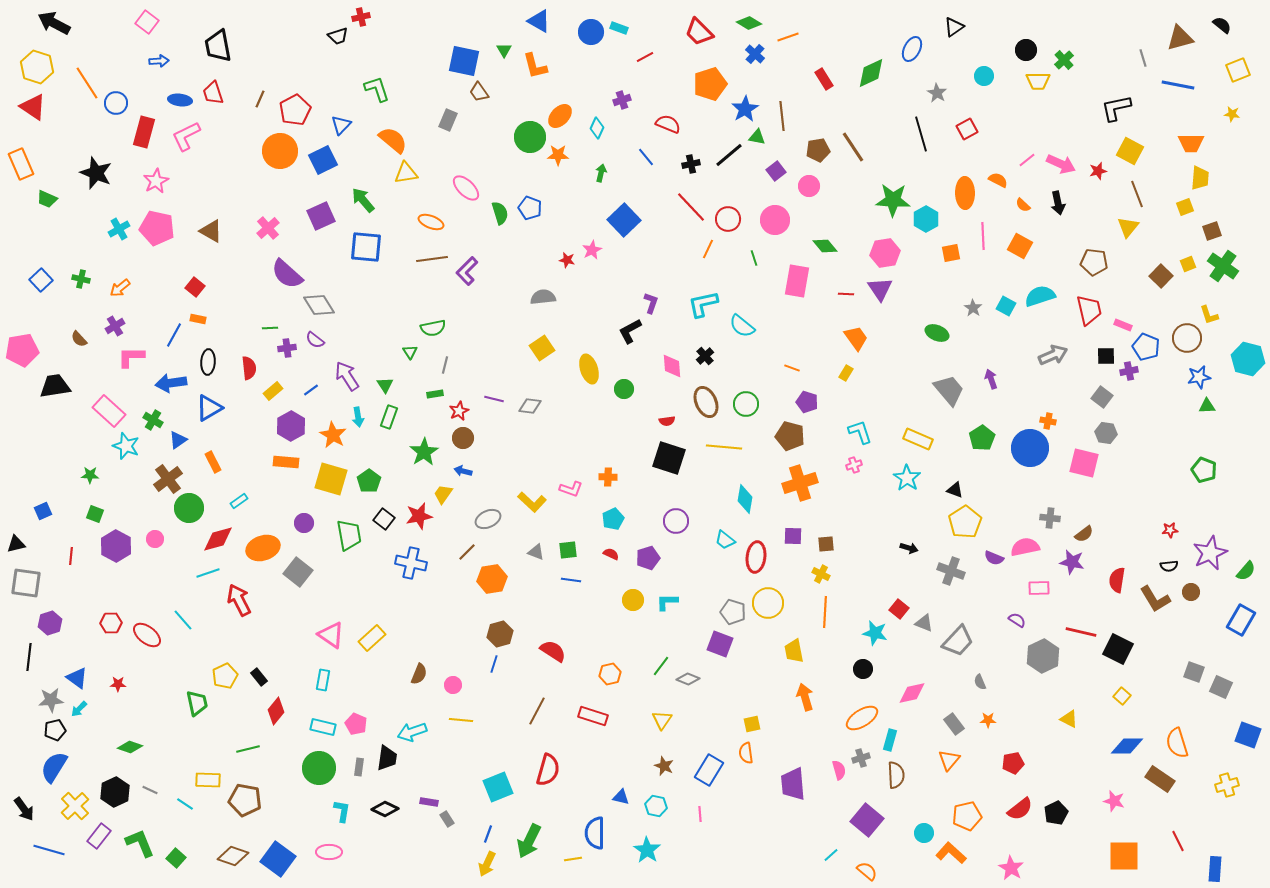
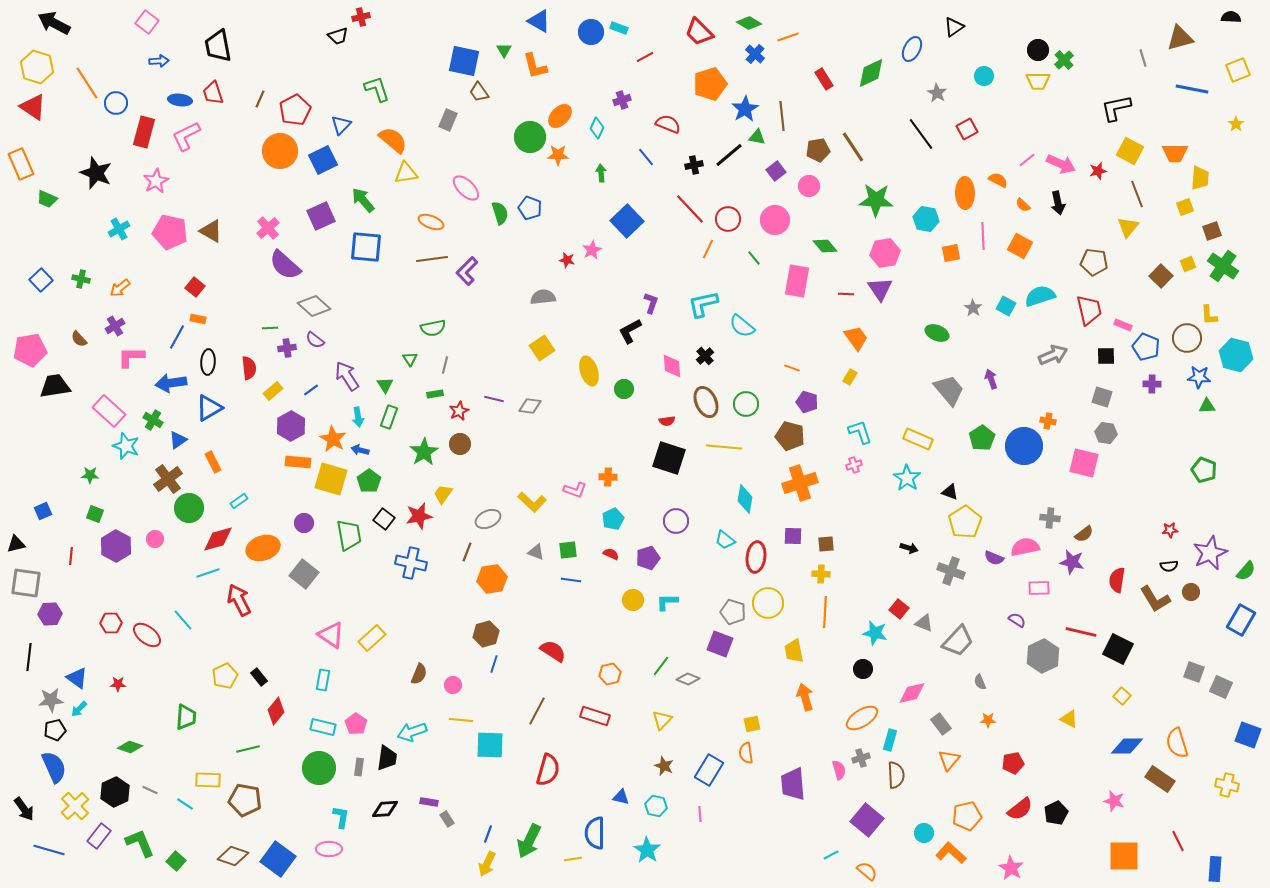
black semicircle at (1222, 25): moved 9 px right, 8 px up; rotated 36 degrees counterclockwise
black circle at (1026, 50): moved 12 px right
blue line at (1178, 85): moved 14 px right, 4 px down
yellow star at (1232, 114): moved 4 px right, 10 px down; rotated 28 degrees clockwise
black line at (921, 134): rotated 20 degrees counterclockwise
orange trapezoid at (1191, 143): moved 16 px left, 10 px down
black cross at (691, 164): moved 3 px right, 1 px down
green arrow at (601, 173): rotated 18 degrees counterclockwise
green star at (893, 200): moved 17 px left
red line at (691, 207): moved 1 px left, 2 px down
cyan hexagon at (926, 219): rotated 20 degrees counterclockwise
blue square at (624, 220): moved 3 px right, 1 px down
pink pentagon at (157, 228): moved 13 px right, 4 px down
green line at (754, 258): rotated 21 degrees counterclockwise
purple semicircle at (287, 274): moved 2 px left, 9 px up
gray diamond at (319, 305): moved 5 px left, 1 px down; rotated 16 degrees counterclockwise
yellow L-shape at (1209, 315): rotated 15 degrees clockwise
blue line at (174, 335): moved 3 px right, 2 px down
pink pentagon at (22, 350): moved 8 px right
green triangle at (410, 352): moved 7 px down
cyan hexagon at (1248, 359): moved 12 px left, 4 px up
yellow ellipse at (589, 369): moved 2 px down
purple cross at (1129, 371): moved 23 px right, 13 px down; rotated 12 degrees clockwise
yellow rectangle at (846, 373): moved 4 px right, 4 px down
blue star at (1199, 377): rotated 15 degrees clockwise
gray square at (1102, 397): rotated 20 degrees counterclockwise
orange star at (333, 435): moved 4 px down
brown circle at (463, 438): moved 3 px left, 6 px down
blue circle at (1030, 448): moved 6 px left, 2 px up
orange rectangle at (286, 462): moved 12 px right
blue arrow at (463, 471): moved 103 px left, 21 px up
pink L-shape at (571, 489): moved 4 px right, 1 px down
black triangle at (955, 490): moved 5 px left, 2 px down
brown line at (467, 552): rotated 24 degrees counterclockwise
gray square at (298, 572): moved 6 px right, 2 px down
yellow cross at (821, 574): rotated 24 degrees counterclockwise
purple hexagon at (50, 623): moved 9 px up; rotated 15 degrees clockwise
brown hexagon at (500, 634): moved 14 px left
green trapezoid at (197, 703): moved 11 px left, 14 px down; rotated 16 degrees clockwise
red rectangle at (593, 716): moved 2 px right
yellow triangle at (662, 720): rotated 10 degrees clockwise
pink pentagon at (356, 724): rotated 10 degrees clockwise
gray rectangle at (954, 724): moved 13 px left
blue semicircle at (54, 767): rotated 124 degrees clockwise
yellow cross at (1227, 785): rotated 30 degrees clockwise
cyan square at (498, 787): moved 8 px left, 42 px up; rotated 24 degrees clockwise
black diamond at (385, 809): rotated 28 degrees counterclockwise
cyan L-shape at (342, 811): moved 1 px left, 6 px down
pink ellipse at (329, 852): moved 3 px up
cyan line at (831, 855): rotated 14 degrees clockwise
green square at (176, 858): moved 3 px down
